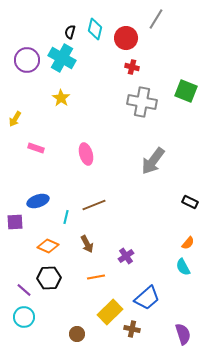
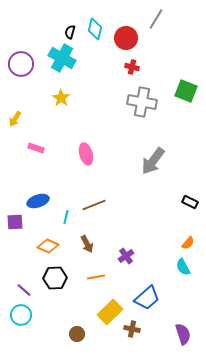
purple circle: moved 6 px left, 4 px down
black hexagon: moved 6 px right
cyan circle: moved 3 px left, 2 px up
